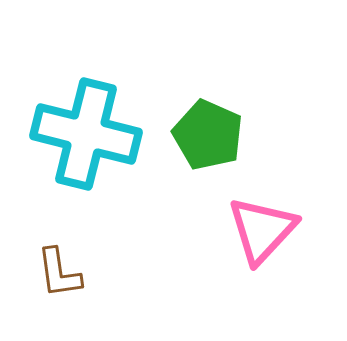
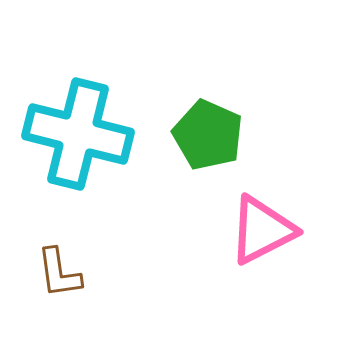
cyan cross: moved 8 px left
pink triangle: rotated 20 degrees clockwise
